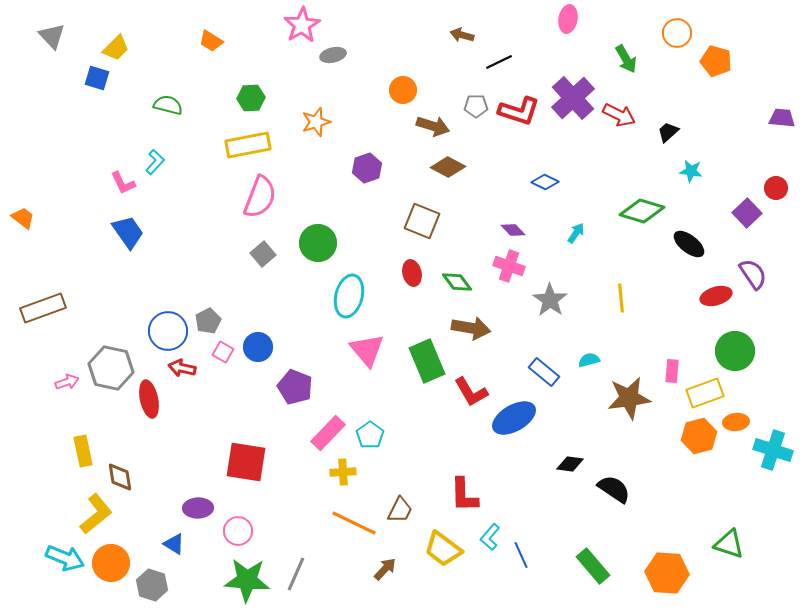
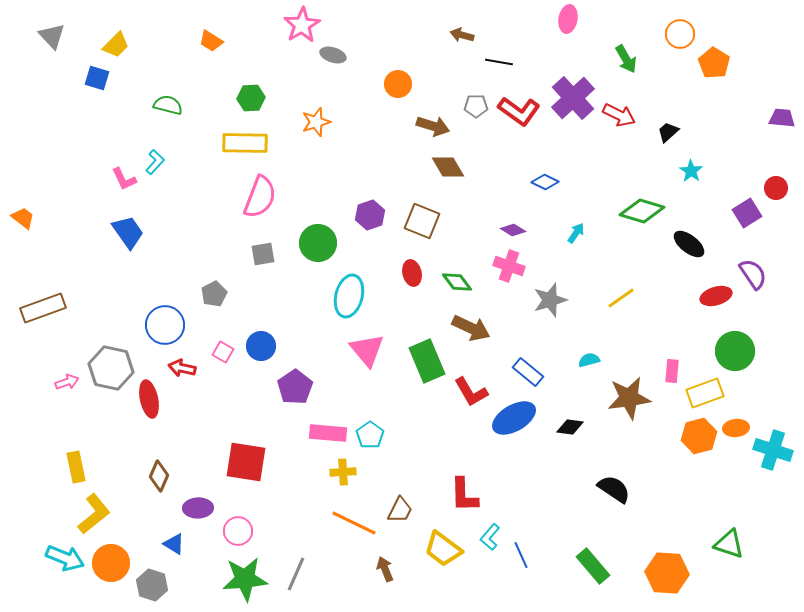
orange circle at (677, 33): moved 3 px right, 1 px down
yellow trapezoid at (116, 48): moved 3 px up
gray ellipse at (333, 55): rotated 30 degrees clockwise
orange pentagon at (716, 61): moved 2 px left, 2 px down; rotated 16 degrees clockwise
black line at (499, 62): rotated 36 degrees clockwise
orange circle at (403, 90): moved 5 px left, 6 px up
red L-shape at (519, 111): rotated 18 degrees clockwise
yellow rectangle at (248, 145): moved 3 px left, 2 px up; rotated 12 degrees clockwise
brown diamond at (448, 167): rotated 32 degrees clockwise
purple hexagon at (367, 168): moved 3 px right, 47 px down
cyan star at (691, 171): rotated 25 degrees clockwise
pink L-shape at (123, 183): moved 1 px right, 4 px up
purple square at (747, 213): rotated 12 degrees clockwise
purple diamond at (513, 230): rotated 15 degrees counterclockwise
gray square at (263, 254): rotated 30 degrees clockwise
yellow line at (621, 298): rotated 60 degrees clockwise
gray star at (550, 300): rotated 20 degrees clockwise
gray pentagon at (208, 321): moved 6 px right, 27 px up
brown arrow at (471, 328): rotated 15 degrees clockwise
blue circle at (168, 331): moved 3 px left, 6 px up
blue circle at (258, 347): moved 3 px right, 1 px up
blue rectangle at (544, 372): moved 16 px left
purple pentagon at (295, 387): rotated 16 degrees clockwise
orange ellipse at (736, 422): moved 6 px down
pink rectangle at (328, 433): rotated 51 degrees clockwise
yellow rectangle at (83, 451): moved 7 px left, 16 px down
black diamond at (570, 464): moved 37 px up
brown diamond at (120, 477): moved 39 px right, 1 px up; rotated 32 degrees clockwise
yellow L-shape at (96, 514): moved 2 px left
brown arrow at (385, 569): rotated 65 degrees counterclockwise
green star at (247, 580): moved 2 px left, 1 px up; rotated 9 degrees counterclockwise
